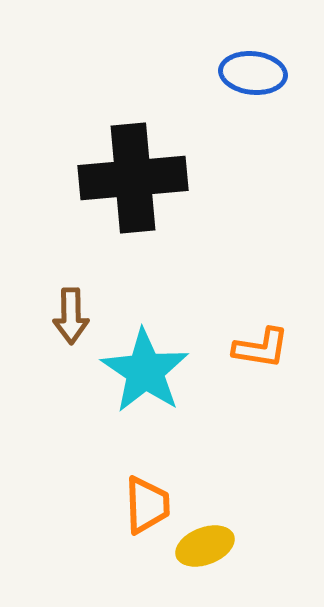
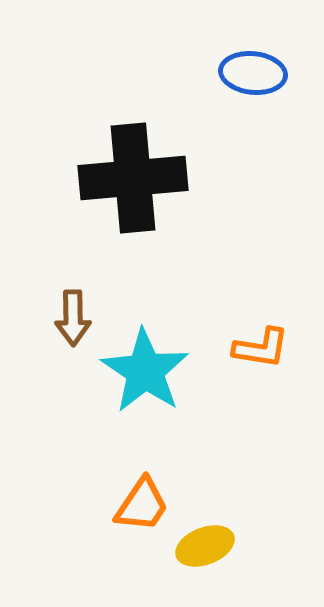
brown arrow: moved 2 px right, 2 px down
orange trapezoid: moved 5 px left; rotated 36 degrees clockwise
